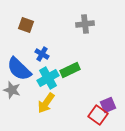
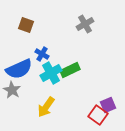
gray cross: rotated 24 degrees counterclockwise
blue semicircle: rotated 68 degrees counterclockwise
cyan cross: moved 3 px right, 5 px up
gray star: rotated 12 degrees clockwise
yellow arrow: moved 4 px down
